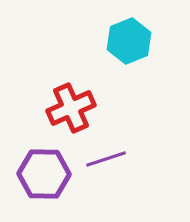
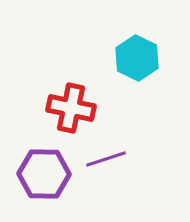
cyan hexagon: moved 8 px right, 17 px down; rotated 12 degrees counterclockwise
red cross: rotated 36 degrees clockwise
